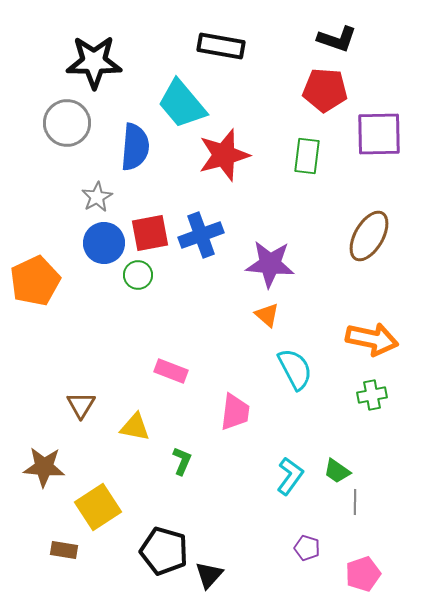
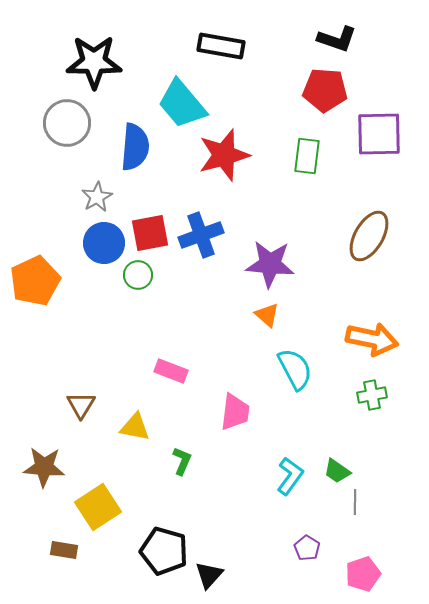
purple pentagon: rotated 15 degrees clockwise
